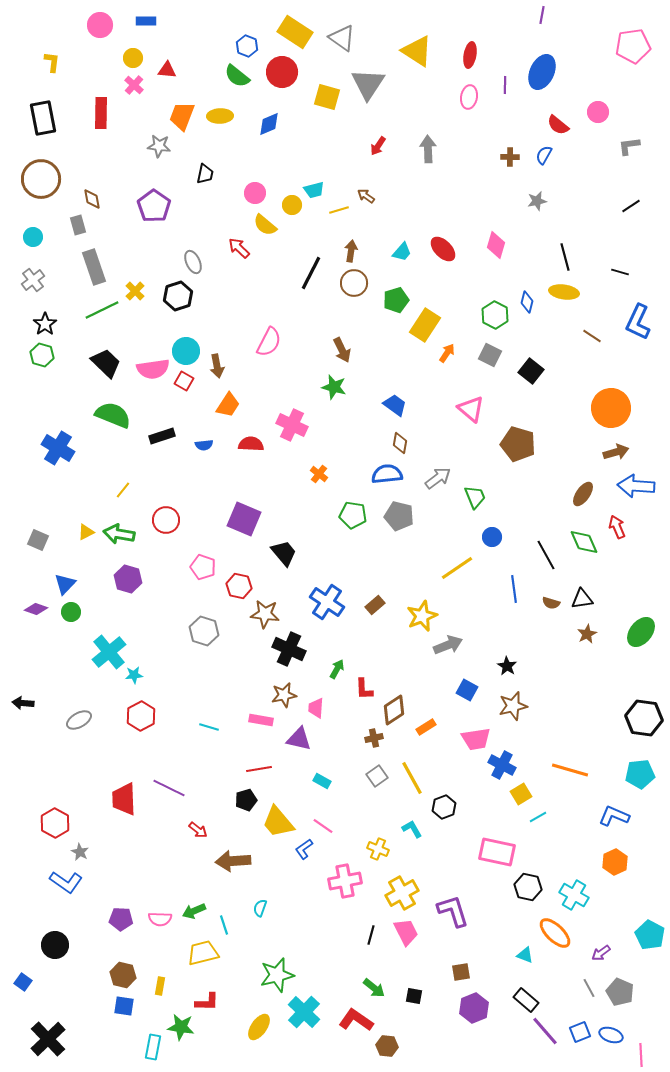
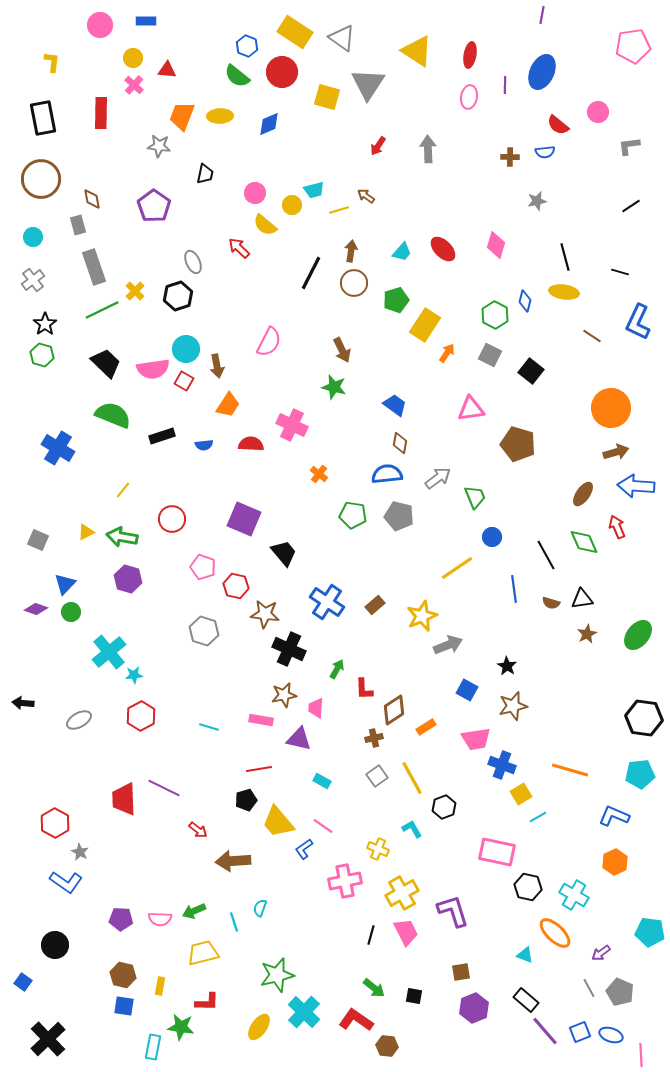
blue semicircle at (544, 155): moved 1 px right, 3 px up; rotated 126 degrees counterclockwise
blue diamond at (527, 302): moved 2 px left, 1 px up
cyan circle at (186, 351): moved 2 px up
pink triangle at (471, 409): rotated 48 degrees counterclockwise
red circle at (166, 520): moved 6 px right, 1 px up
green arrow at (119, 534): moved 3 px right, 3 px down
red hexagon at (239, 586): moved 3 px left
green ellipse at (641, 632): moved 3 px left, 3 px down
blue cross at (502, 765): rotated 8 degrees counterclockwise
purple line at (169, 788): moved 5 px left
cyan line at (224, 925): moved 10 px right, 3 px up
cyan pentagon at (650, 935): moved 3 px up; rotated 20 degrees counterclockwise
